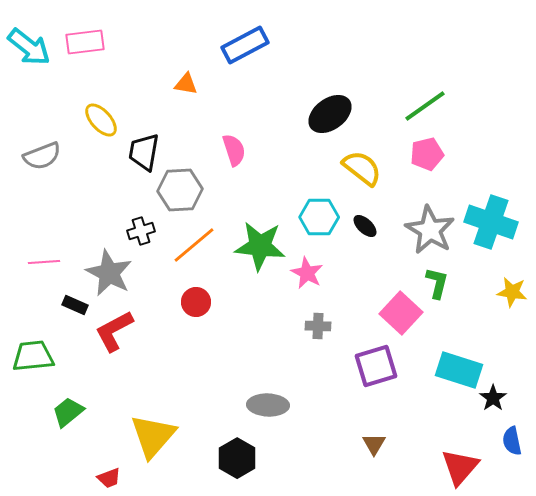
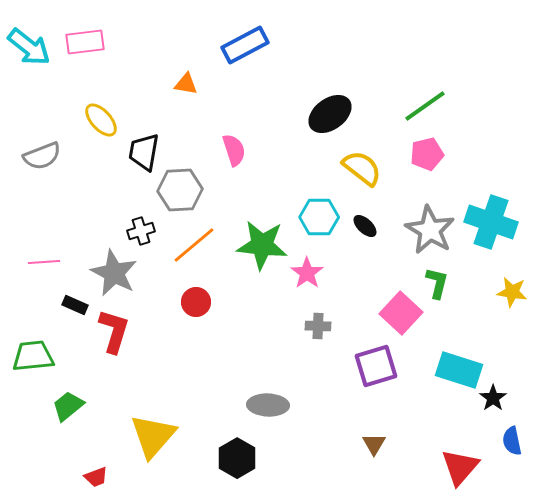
green star at (260, 246): moved 2 px right, 1 px up
gray star at (109, 273): moved 5 px right
pink star at (307, 273): rotated 8 degrees clockwise
red L-shape at (114, 331): rotated 135 degrees clockwise
green trapezoid at (68, 412): moved 6 px up
red trapezoid at (109, 478): moved 13 px left, 1 px up
